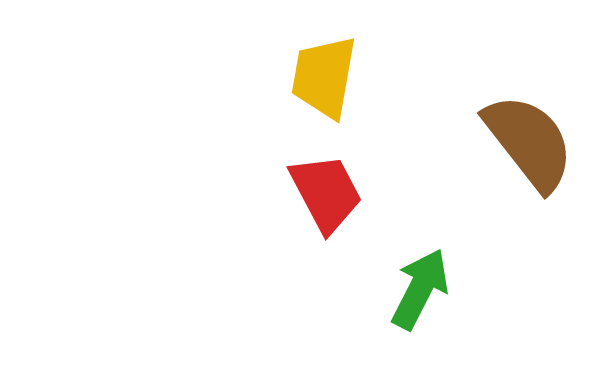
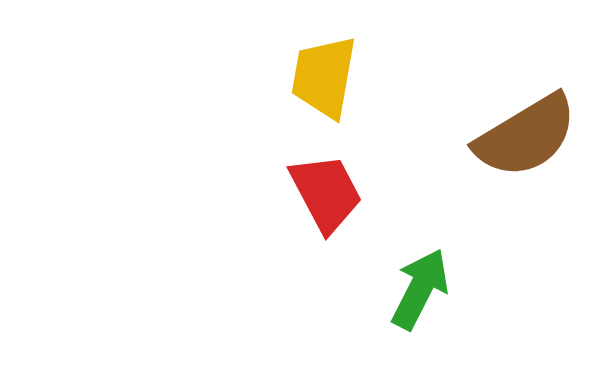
brown semicircle: moved 3 px left, 6 px up; rotated 97 degrees clockwise
